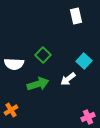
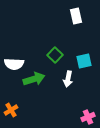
green square: moved 12 px right
cyan square: rotated 35 degrees clockwise
white arrow: rotated 42 degrees counterclockwise
green arrow: moved 4 px left, 5 px up
